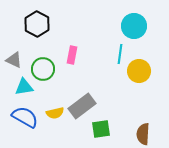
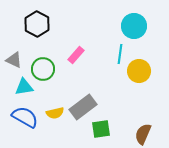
pink rectangle: moved 4 px right; rotated 30 degrees clockwise
gray rectangle: moved 1 px right, 1 px down
brown semicircle: rotated 20 degrees clockwise
